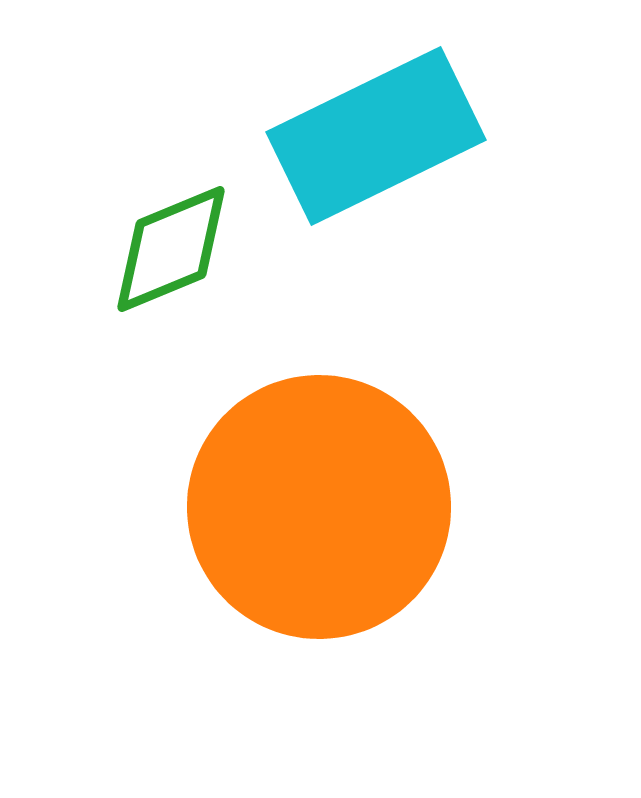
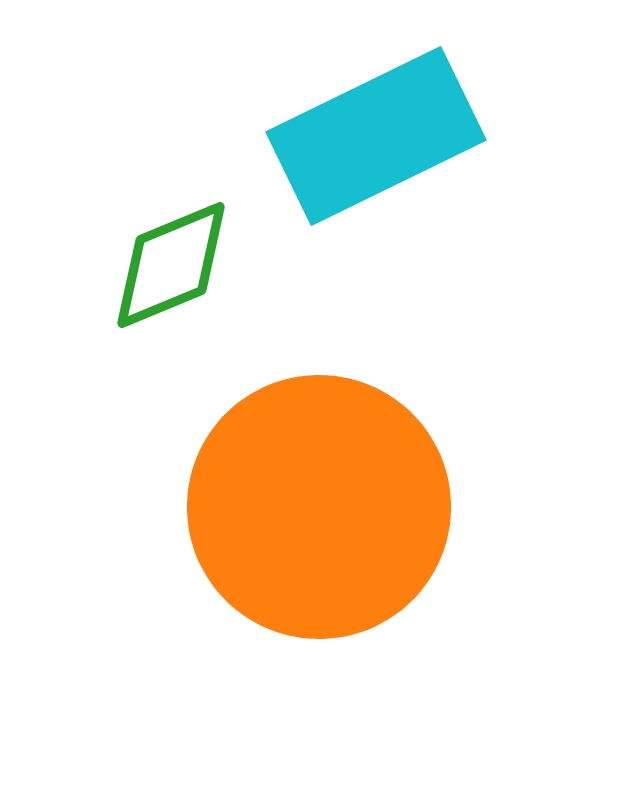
green diamond: moved 16 px down
